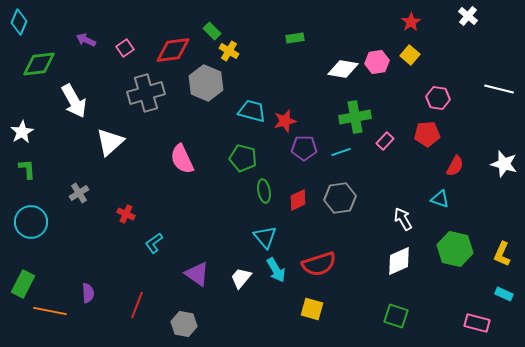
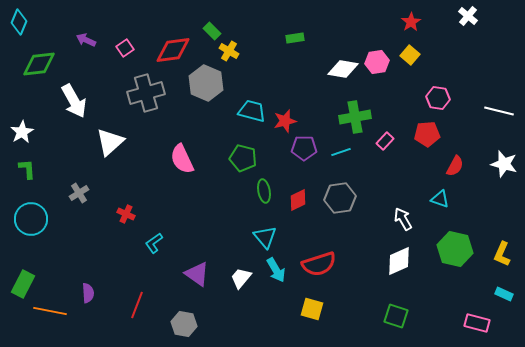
white line at (499, 89): moved 22 px down
cyan circle at (31, 222): moved 3 px up
